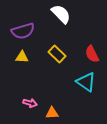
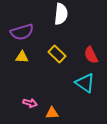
white semicircle: rotated 50 degrees clockwise
purple semicircle: moved 1 px left, 1 px down
red semicircle: moved 1 px left, 1 px down
cyan triangle: moved 1 px left, 1 px down
